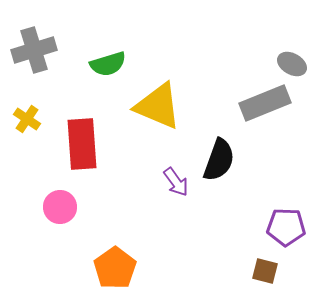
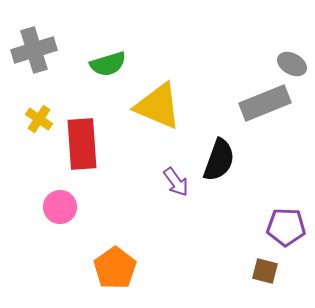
yellow cross: moved 12 px right
